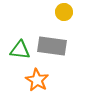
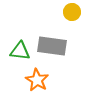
yellow circle: moved 8 px right
green triangle: moved 1 px down
